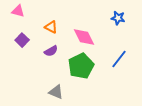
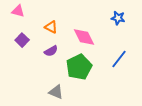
green pentagon: moved 2 px left, 1 px down
